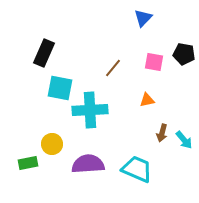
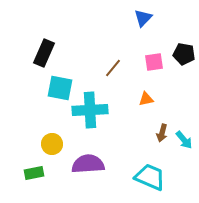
pink square: rotated 18 degrees counterclockwise
orange triangle: moved 1 px left, 1 px up
green rectangle: moved 6 px right, 10 px down
cyan trapezoid: moved 13 px right, 8 px down
